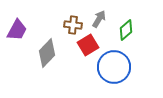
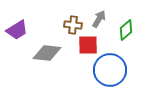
purple trapezoid: rotated 30 degrees clockwise
red square: rotated 30 degrees clockwise
gray diamond: rotated 52 degrees clockwise
blue circle: moved 4 px left, 3 px down
